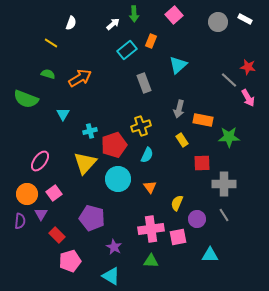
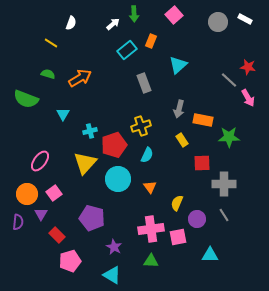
purple semicircle at (20, 221): moved 2 px left, 1 px down
cyan triangle at (111, 276): moved 1 px right, 1 px up
